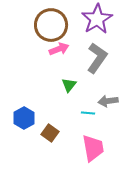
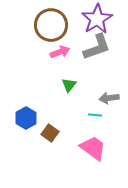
pink arrow: moved 1 px right, 3 px down
gray L-shape: moved 11 px up; rotated 36 degrees clockwise
gray arrow: moved 1 px right, 3 px up
cyan line: moved 7 px right, 2 px down
blue hexagon: moved 2 px right
pink trapezoid: rotated 44 degrees counterclockwise
